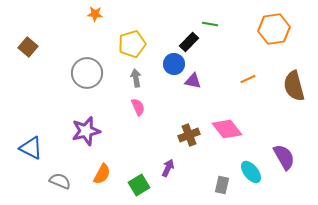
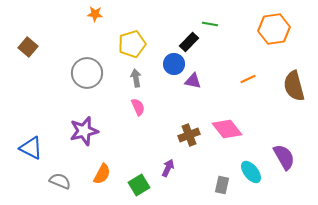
purple star: moved 2 px left
